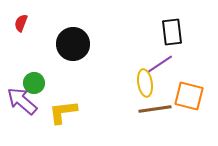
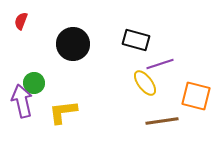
red semicircle: moved 2 px up
black rectangle: moved 36 px left, 8 px down; rotated 68 degrees counterclockwise
purple line: rotated 16 degrees clockwise
yellow ellipse: rotated 28 degrees counterclockwise
orange square: moved 7 px right
purple arrow: rotated 36 degrees clockwise
brown line: moved 7 px right, 12 px down
